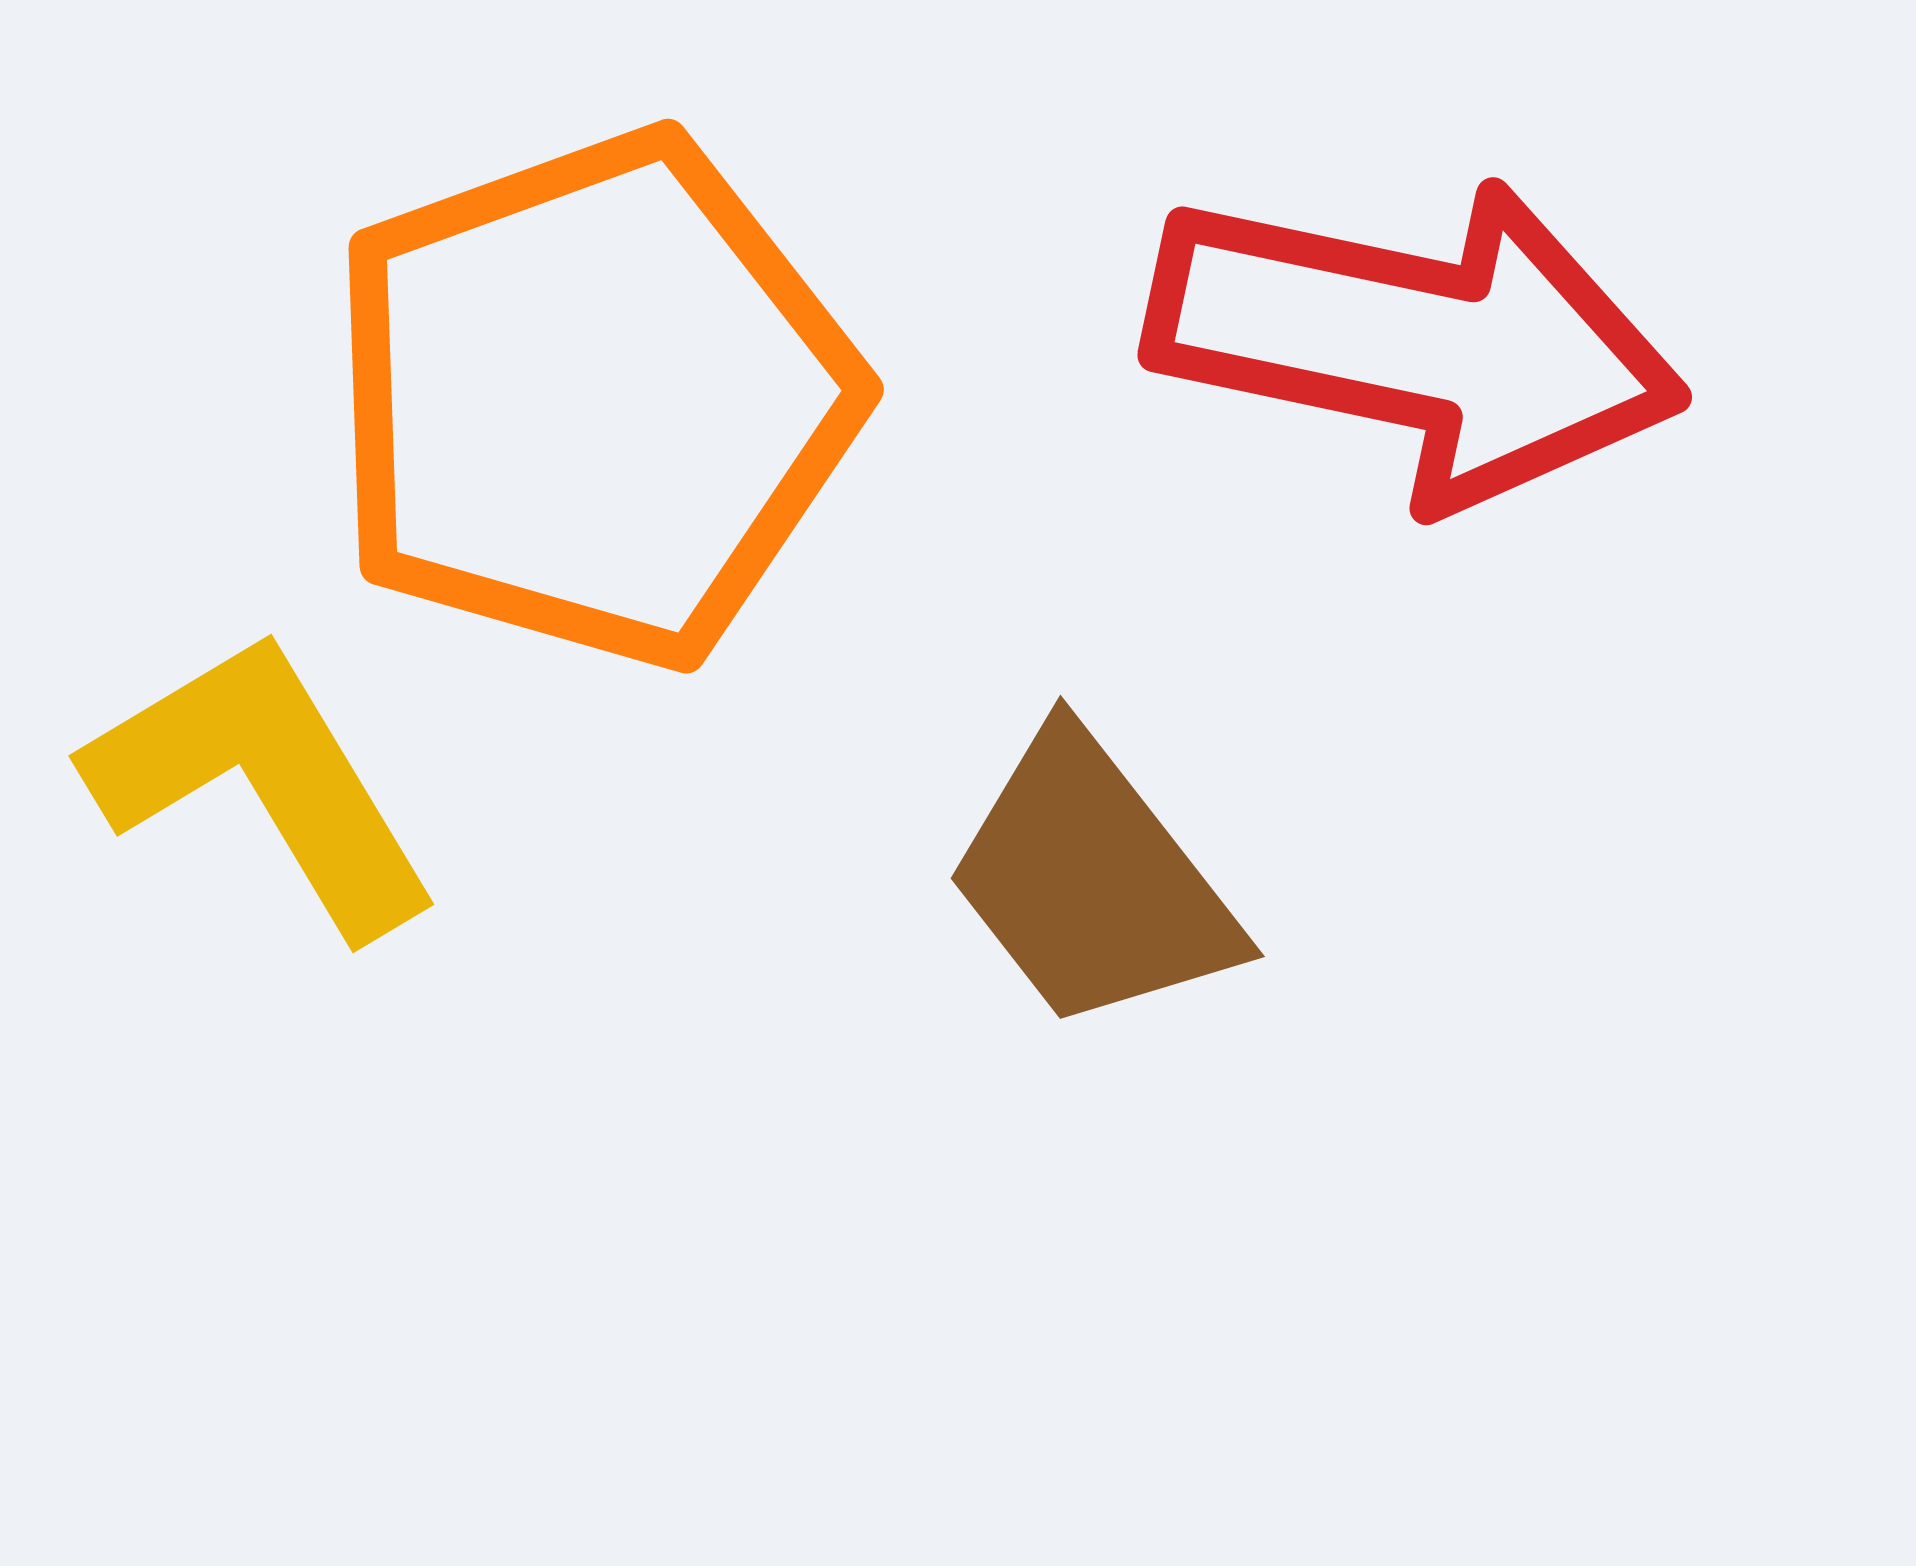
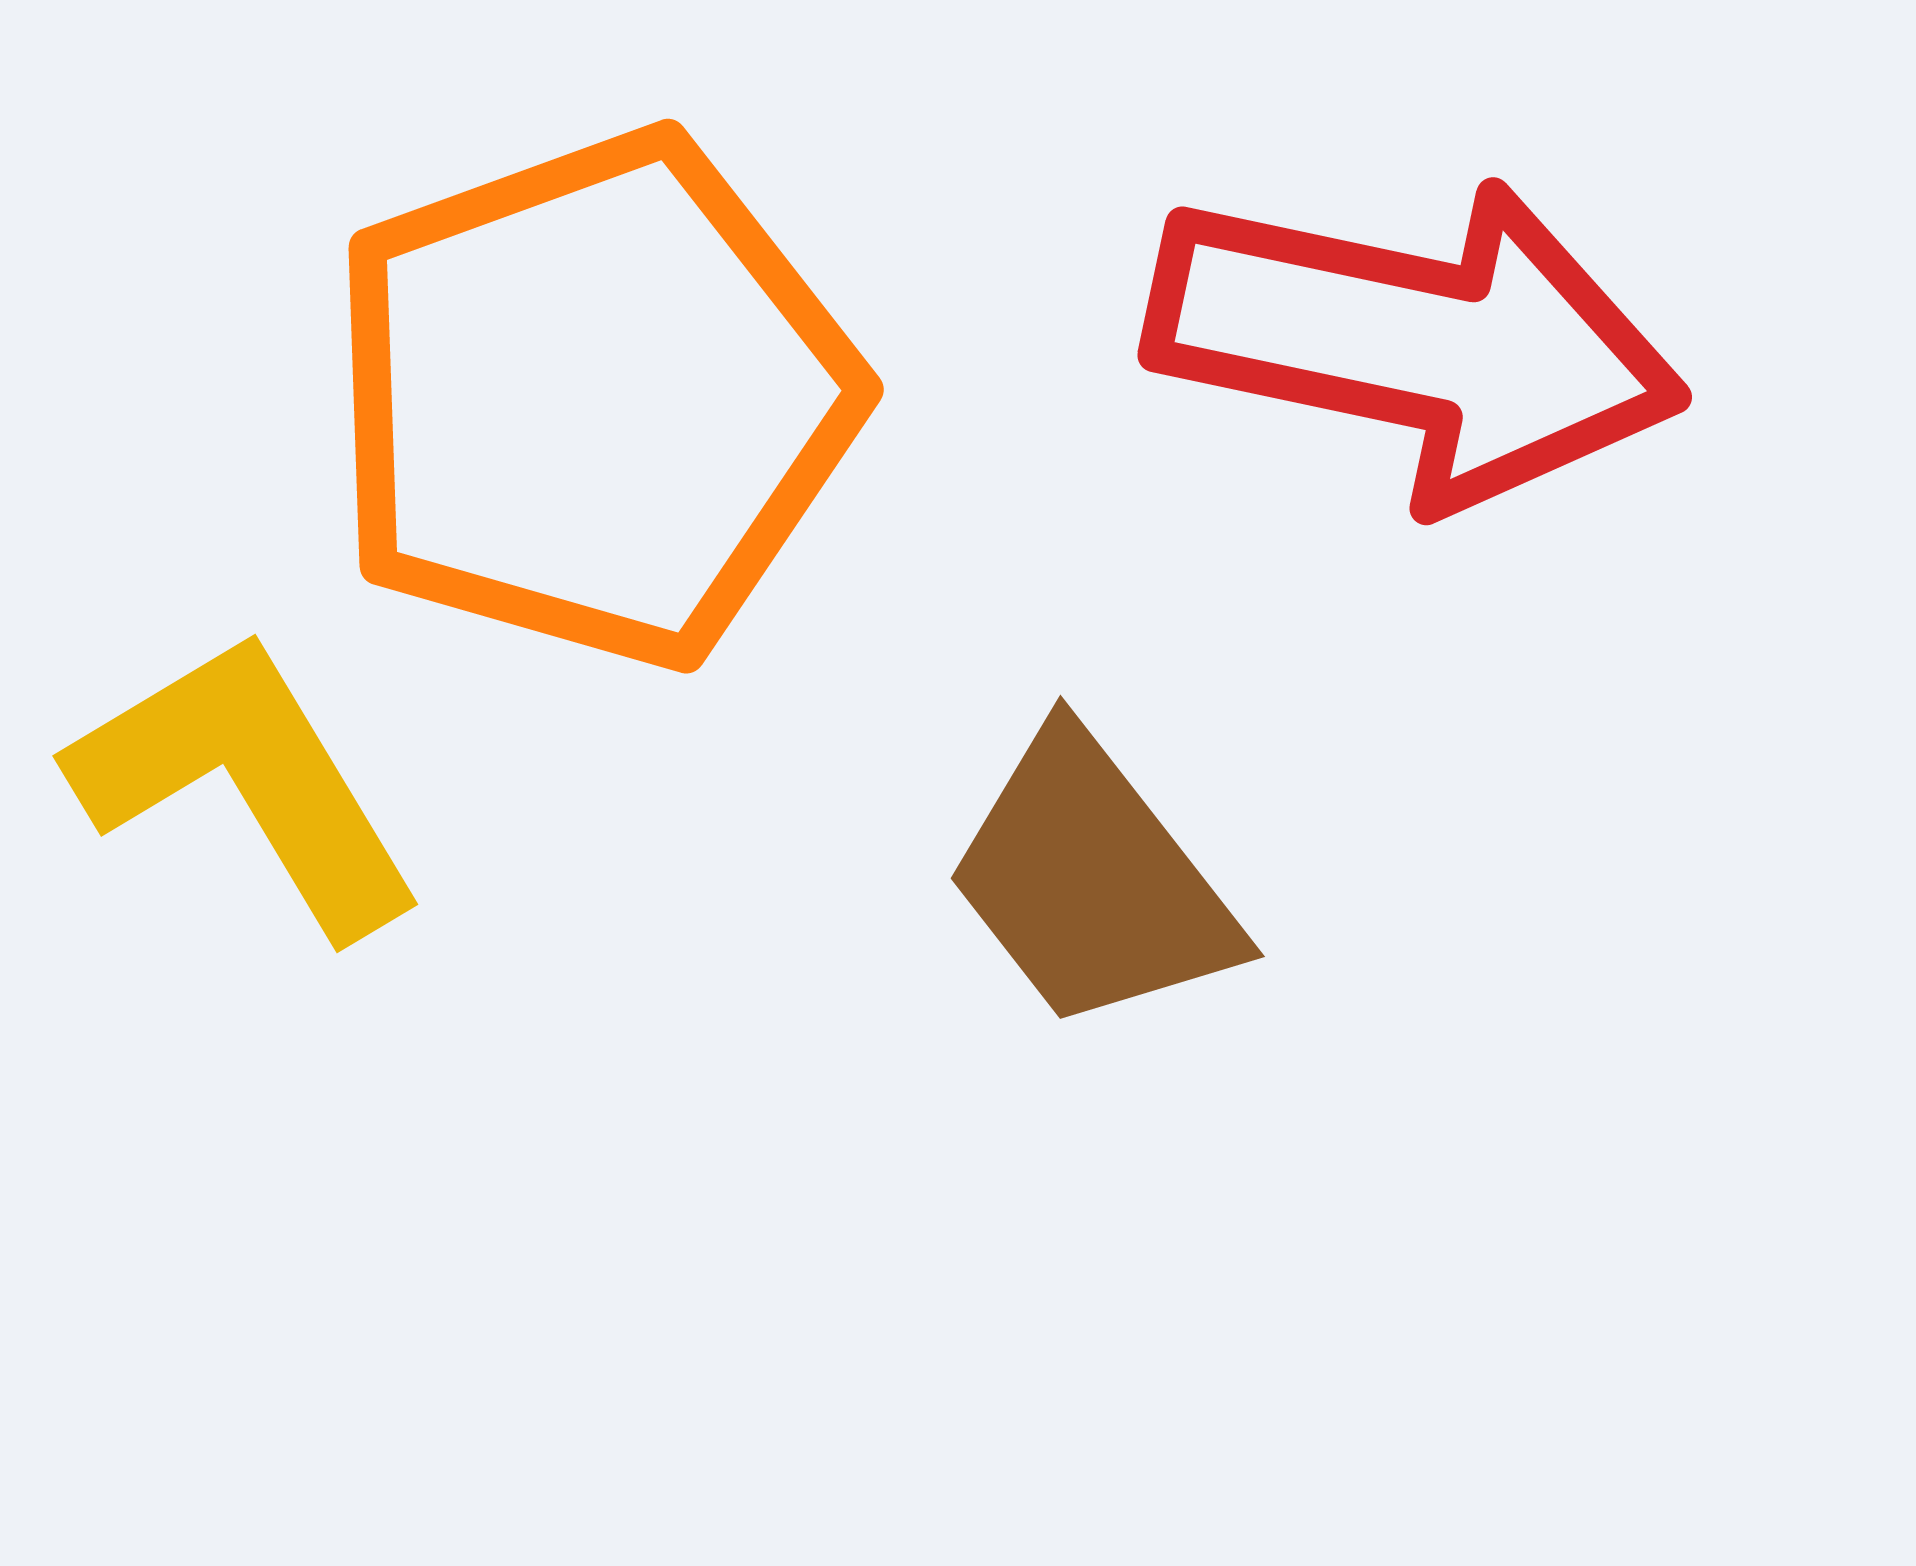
yellow L-shape: moved 16 px left
